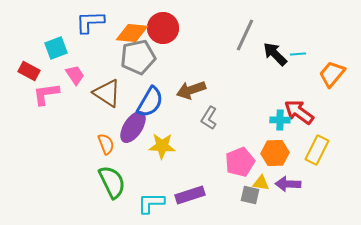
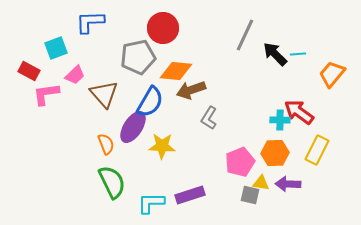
orange diamond: moved 44 px right, 38 px down
pink trapezoid: rotated 80 degrees clockwise
brown triangle: moved 3 px left, 1 px down; rotated 16 degrees clockwise
